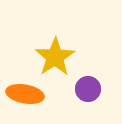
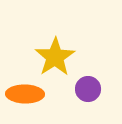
orange ellipse: rotated 9 degrees counterclockwise
